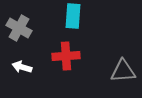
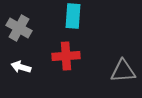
white arrow: moved 1 px left
